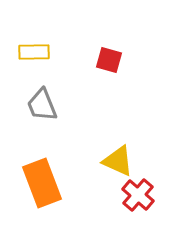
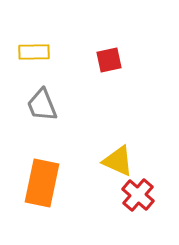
red square: rotated 28 degrees counterclockwise
orange rectangle: rotated 33 degrees clockwise
